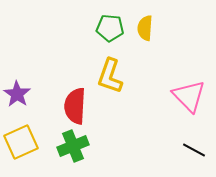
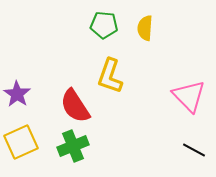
green pentagon: moved 6 px left, 3 px up
red semicircle: rotated 36 degrees counterclockwise
